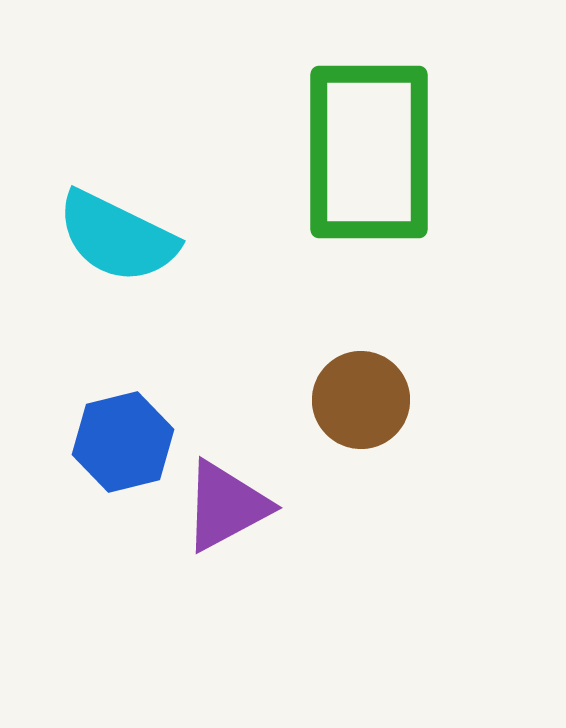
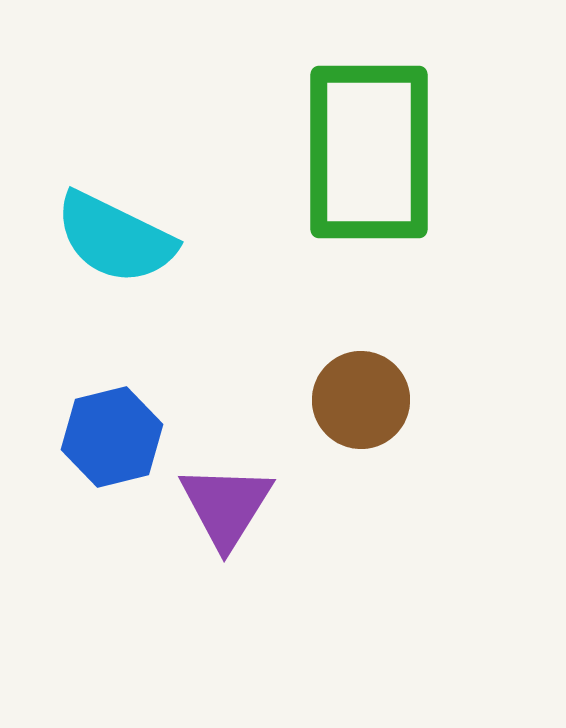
cyan semicircle: moved 2 px left, 1 px down
blue hexagon: moved 11 px left, 5 px up
purple triangle: rotated 30 degrees counterclockwise
